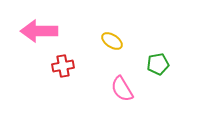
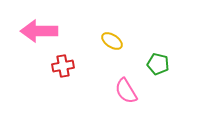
green pentagon: rotated 25 degrees clockwise
pink semicircle: moved 4 px right, 2 px down
